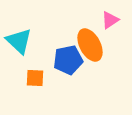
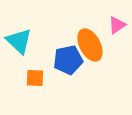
pink triangle: moved 7 px right, 5 px down
